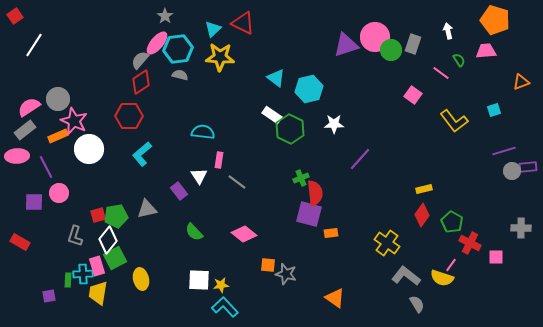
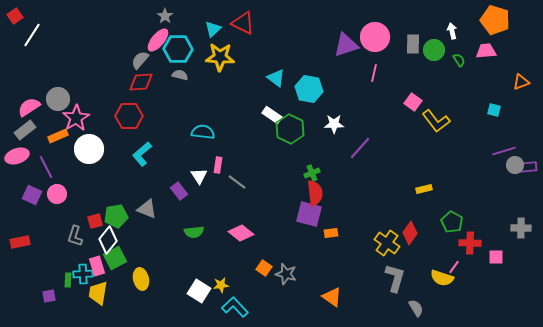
white arrow at (448, 31): moved 4 px right
pink ellipse at (157, 43): moved 1 px right, 3 px up
gray rectangle at (413, 44): rotated 18 degrees counterclockwise
white line at (34, 45): moved 2 px left, 10 px up
cyan hexagon at (178, 49): rotated 8 degrees clockwise
green circle at (391, 50): moved 43 px right
pink line at (441, 73): moved 67 px left; rotated 66 degrees clockwise
red diamond at (141, 82): rotated 30 degrees clockwise
cyan hexagon at (309, 89): rotated 24 degrees clockwise
pink square at (413, 95): moved 7 px down
cyan square at (494, 110): rotated 32 degrees clockwise
pink star at (74, 121): moved 2 px right, 3 px up; rotated 16 degrees clockwise
yellow L-shape at (454, 121): moved 18 px left
pink ellipse at (17, 156): rotated 15 degrees counterclockwise
purple line at (360, 159): moved 11 px up
pink rectangle at (219, 160): moved 1 px left, 5 px down
gray circle at (512, 171): moved 3 px right, 6 px up
green cross at (301, 178): moved 11 px right, 5 px up
pink circle at (59, 193): moved 2 px left, 1 px down
purple square at (34, 202): moved 2 px left, 7 px up; rotated 24 degrees clockwise
gray triangle at (147, 209): rotated 35 degrees clockwise
red square at (98, 215): moved 3 px left, 6 px down
red diamond at (422, 215): moved 12 px left, 18 px down
green semicircle at (194, 232): rotated 54 degrees counterclockwise
pink diamond at (244, 234): moved 3 px left, 1 px up
red rectangle at (20, 242): rotated 42 degrees counterclockwise
red cross at (470, 243): rotated 25 degrees counterclockwise
orange square at (268, 265): moved 4 px left, 3 px down; rotated 28 degrees clockwise
pink line at (451, 265): moved 3 px right, 2 px down
gray L-shape at (406, 276): moved 11 px left, 2 px down; rotated 68 degrees clockwise
white square at (199, 280): moved 11 px down; rotated 30 degrees clockwise
orange triangle at (335, 298): moved 3 px left, 1 px up
gray semicircle at (417, 304): moved 1 px left, 4 px down
cyan L-shape at (225, 307): moved 10 px right
